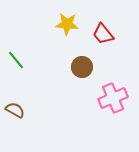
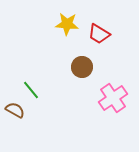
red trapezoid: moved 4 px left; rotated 20 degrees counterclockwise
green line: moved 15 px right, 30 px down
pink cross: rotated 12 degrees counterclockwise
